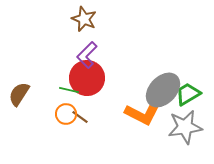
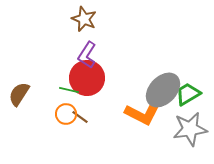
purple L-shape: rotated 12 degrees counterclockwise
gray star: moved 5 px right, 2 px down
